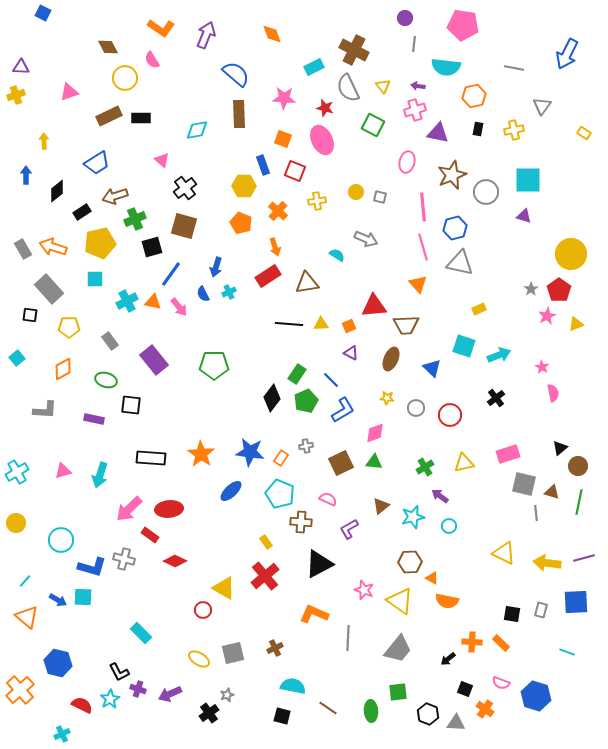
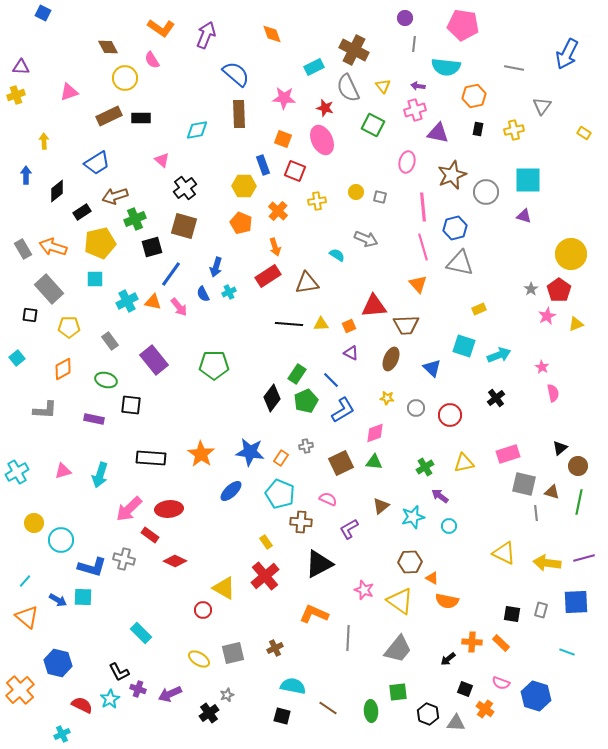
yellow circle at (16, 523): moved 18 px right
